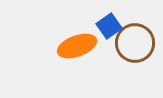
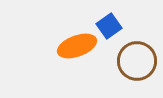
brown circle: moved 2 px right, 18 px down
